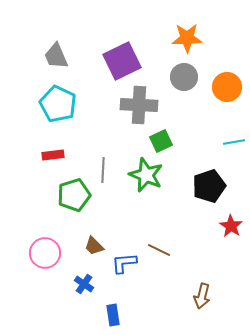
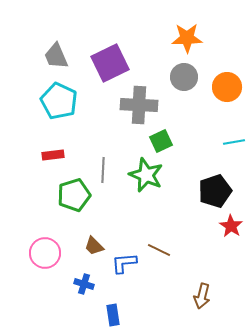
purple square: moved 12 px left, 2 px down
cyan pentagon: moved 1 px right, 3 px up
black pentagon: moved 6 px right, 5 px down
blue cross: rotated 18 degrees counterclockwise
